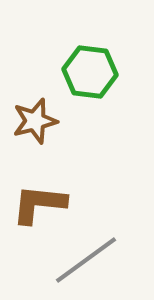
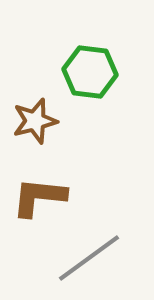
brown L-shape: moved 7 px up
gray line: moved 3 px right, 2 px up
